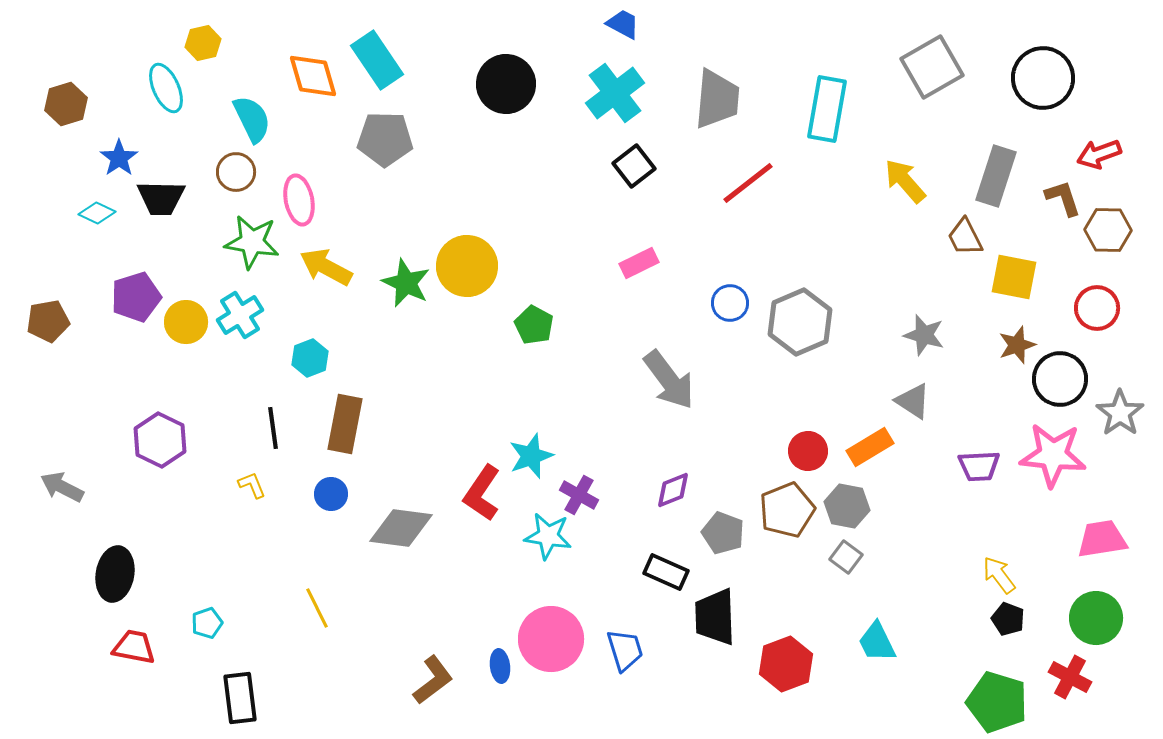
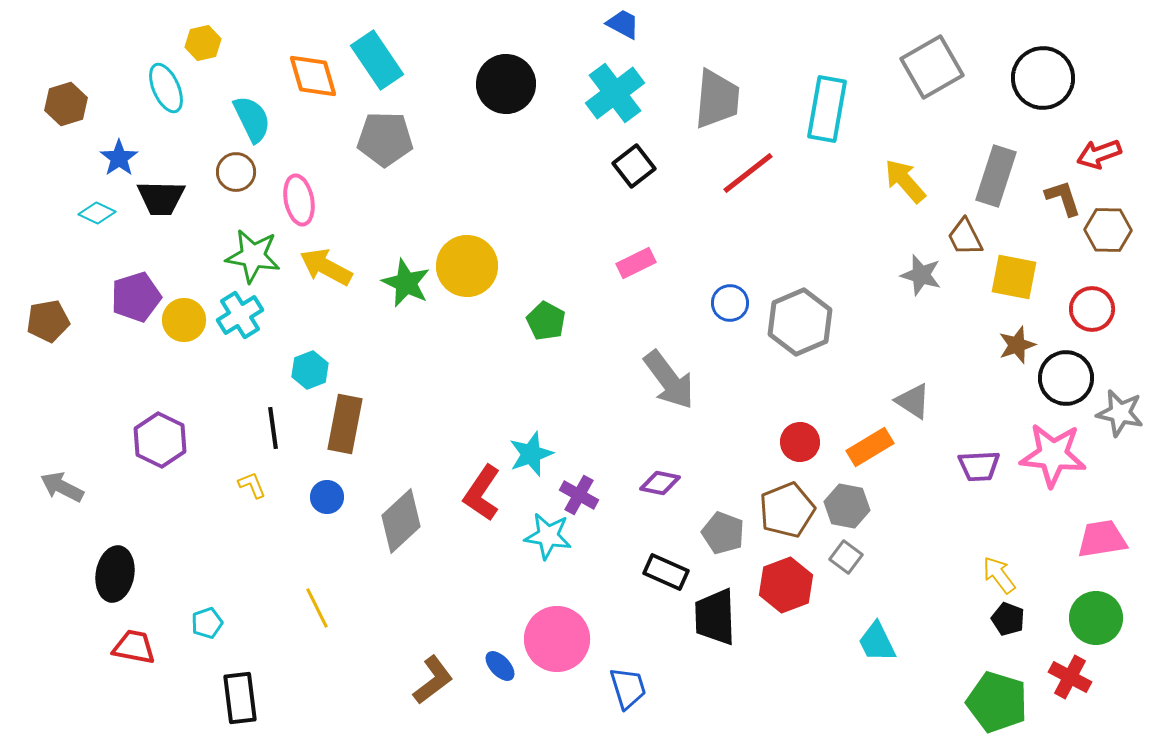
red line at (748, 183): moved 10 px up
green star at (252, 242): moved 1 px right, 14 px down
pink rectangle at (639, 263): moved 3 px left
red circle at (1097, 308): moved 5 px left, 1 px down
yellow circle at (186, 322): moved 2 px left, 2 px up
green pentagon at (534, 325): moved 12 px right, 4 px up
gray star at (924, 335): moved 3 px left, 60 px up
cyan hexagon at (310, 358): moved 12 px down
black circle at (1060, 379): moved 6 px right, 1 px up
gray star at (1120, 413): rotated 24 degrees counterclockwise
red circle at (808, 451): moved 8 px left, 9 px up
cyan star at (531, 456): moved 2 px up
purple diamond at (673, 490): moved 13 px left, 7 px up; rotated 33 degrees clockwise
blue circle at (331, 494): moved 4 px left, 3 px down
gray diamond at (401, 528): moved 7 px up; rotated 50 degrees counterclockwise
pink circle at (551, 639): moved 6 px right
blue trapezoid at (625, 650): moved 3 px right, 38 px down
red hexagon at (786, 664): moved 79 px up
blue ellipse at (500, 666): rotated 36 degrees counterclockwise
